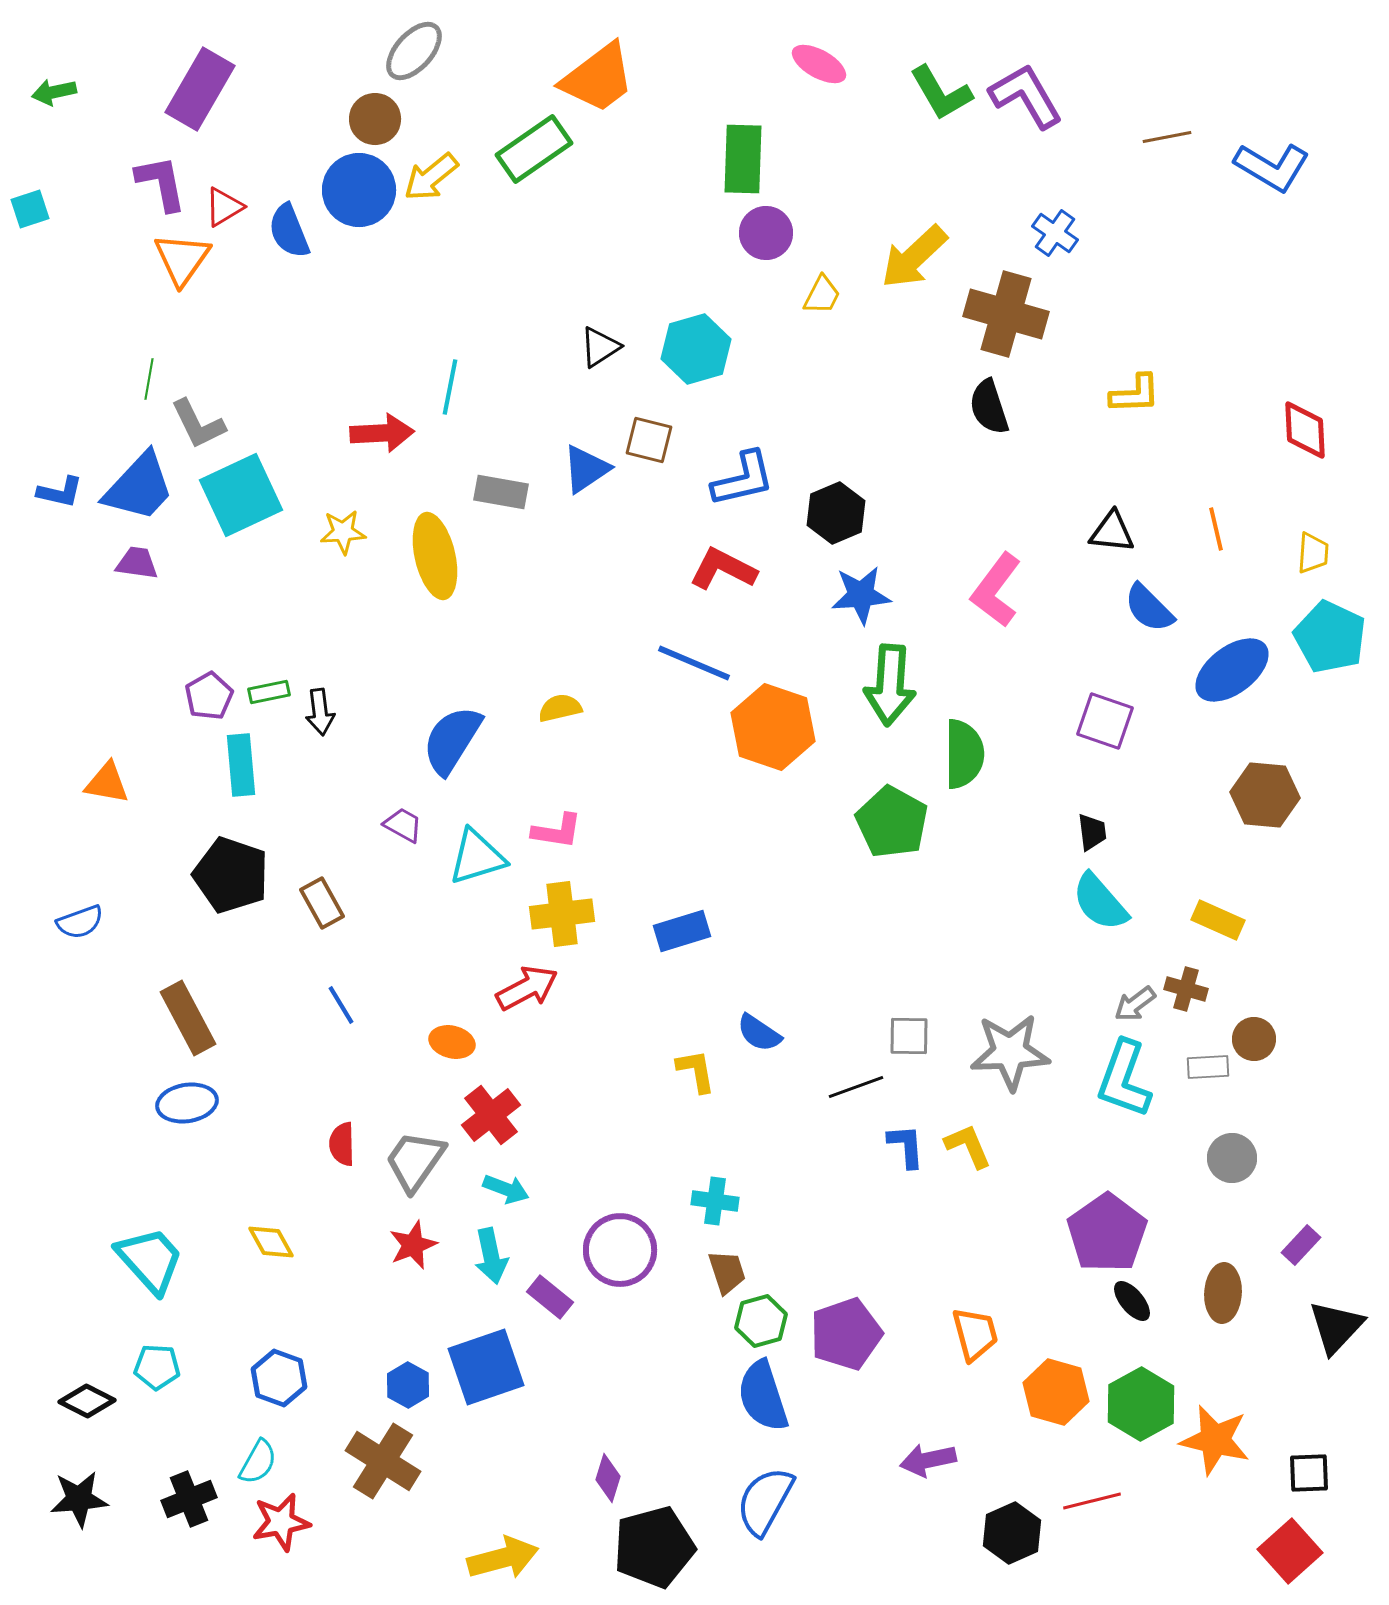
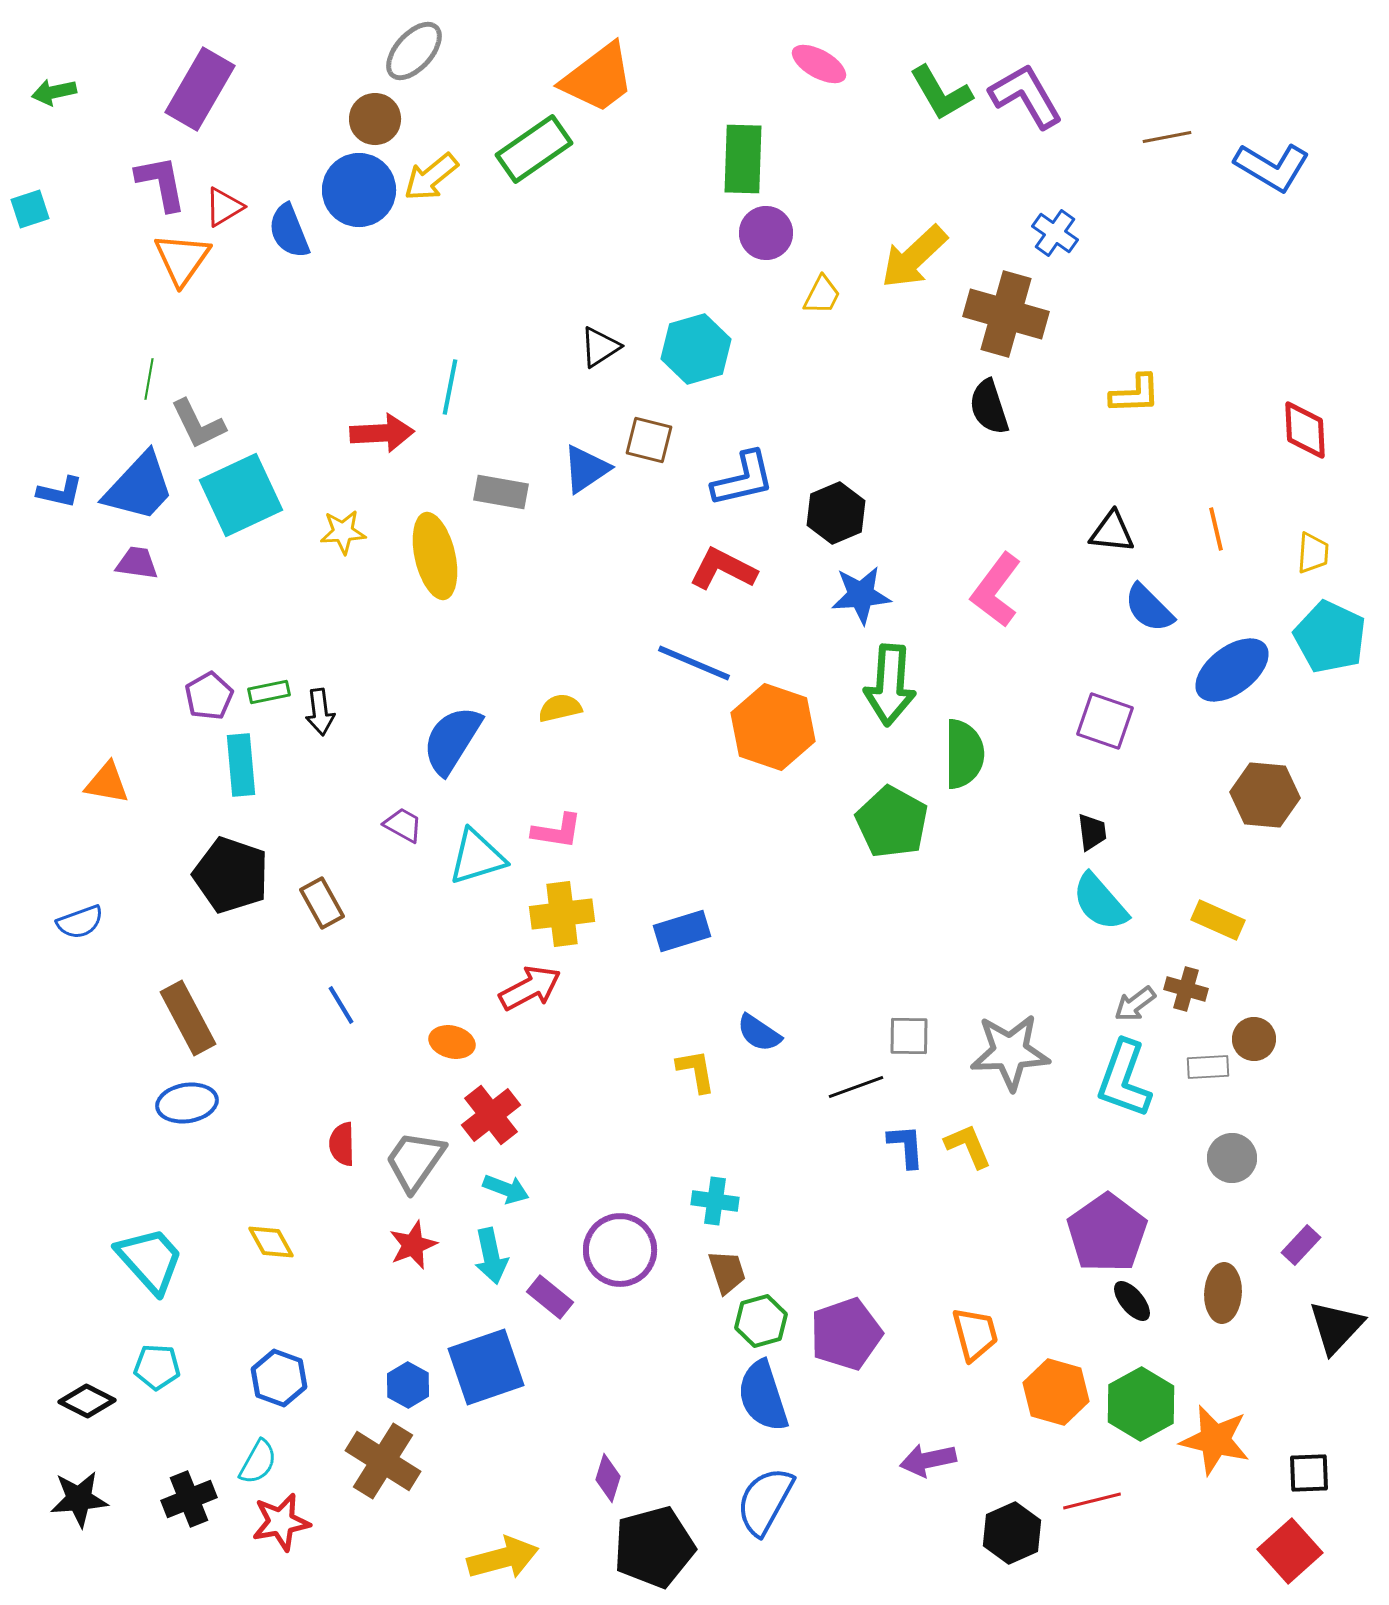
red arrow at (527, 988): moved 3 px right
